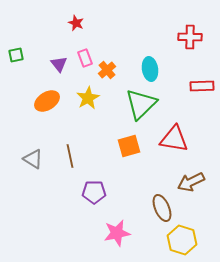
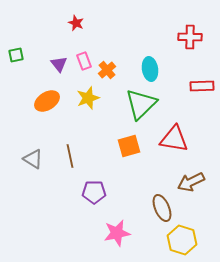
pink rectangle: moved 1 px left, 3 px down
yellow star: rotated 10 degrees clockwise
